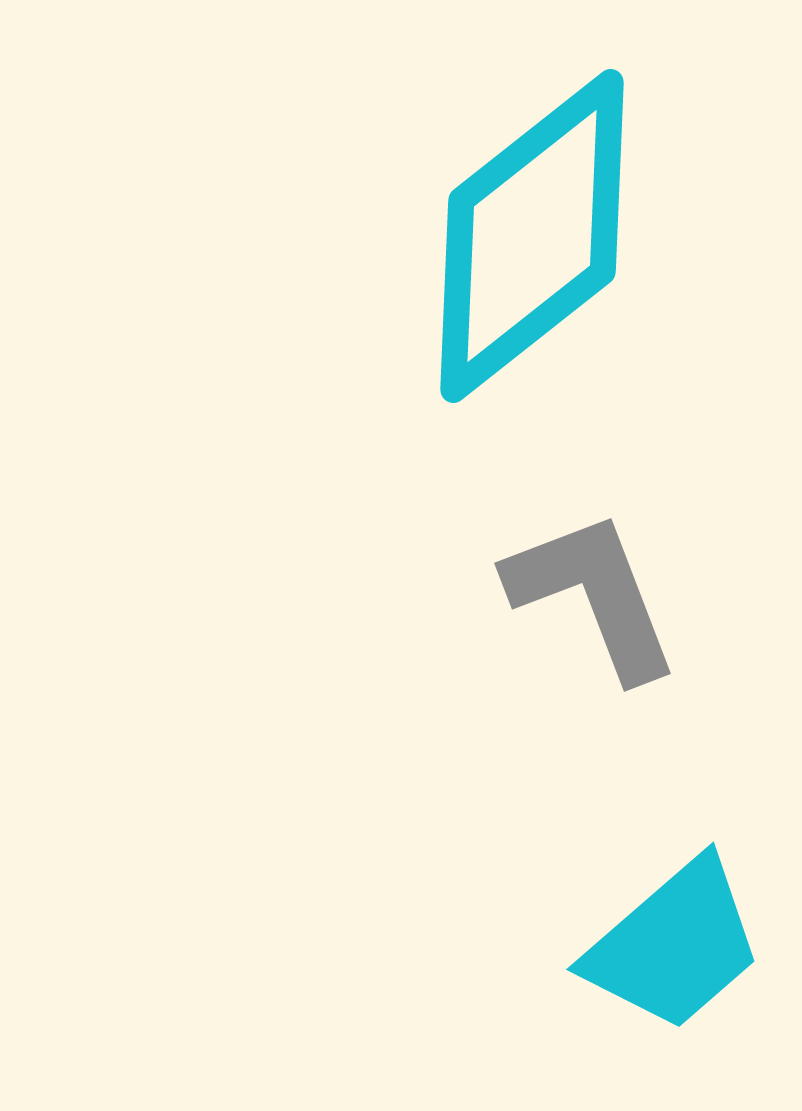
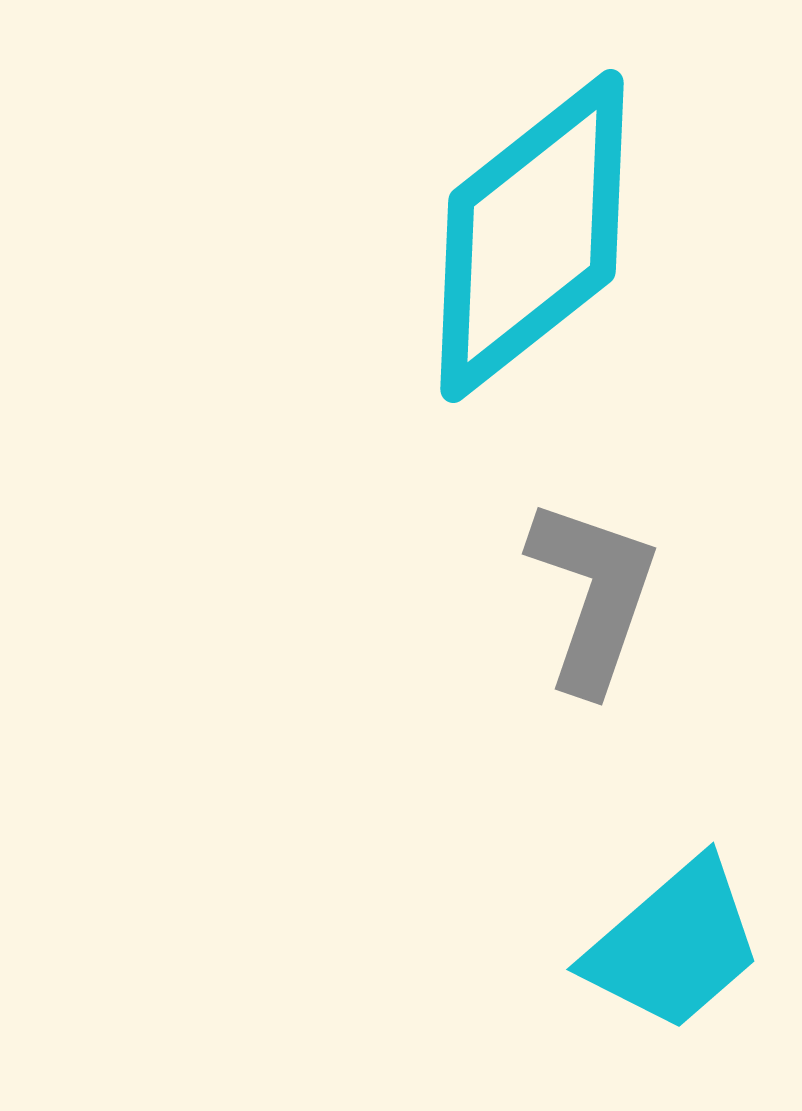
gray L-shape: rotated 40 degrees clockwise
